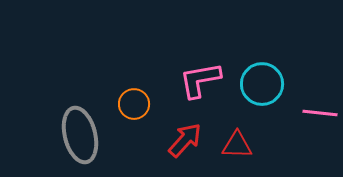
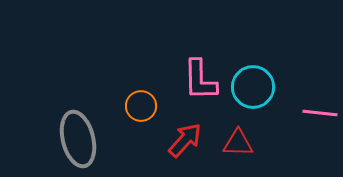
pink L-shape: rotated 81 degrees counterclockwise
cyan circle: moved 9 px left, 3 px down
orange circle: moved 7 px right, 2 px down
gray ellipse: moved 2 px left, 4 px down
red triangle: moved 1 px right, 2 px up
